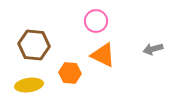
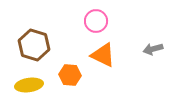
brown hexagon: rotated 12 degrees clockwise
orange hexagon: moved 2 px down
